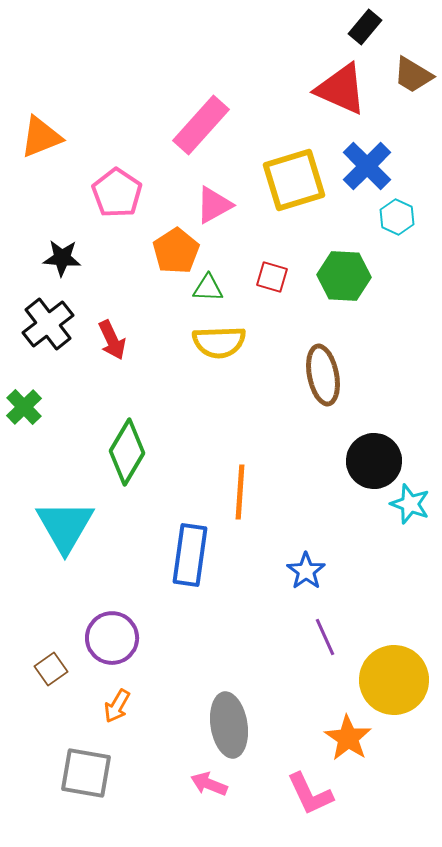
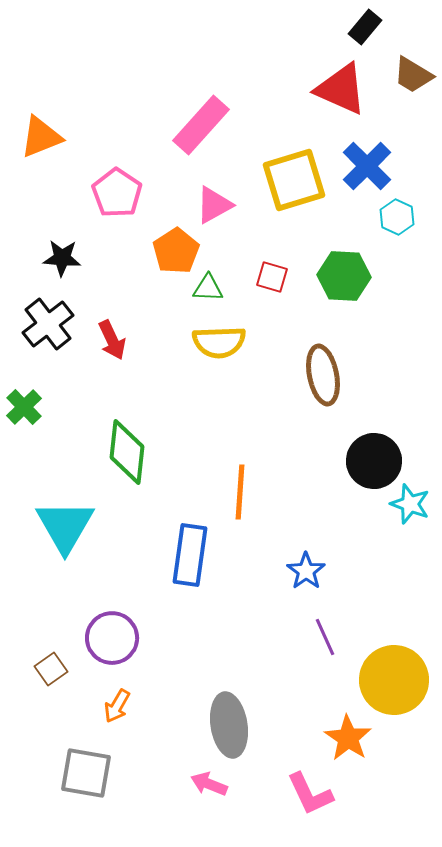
green diamond: rotated 24 degrees counterclockwise
